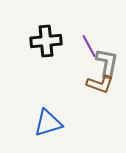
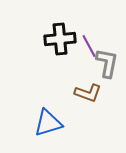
black cross: moved 14 px right, 2 px up
brown L-shape: moved 12 px left, 9 px down
